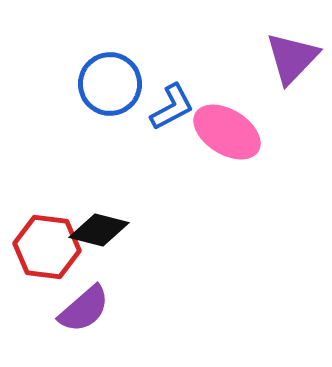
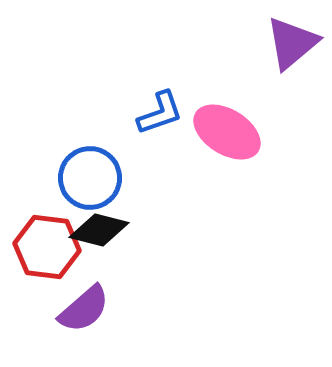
purple triangle: moved 15 px up; rotated 6 degrees clockwise
blue circle: moved 20 px left, 94 px down
blue L-shape: moved 12 px left, 6 px down; rotated 9 degrees clockwise
